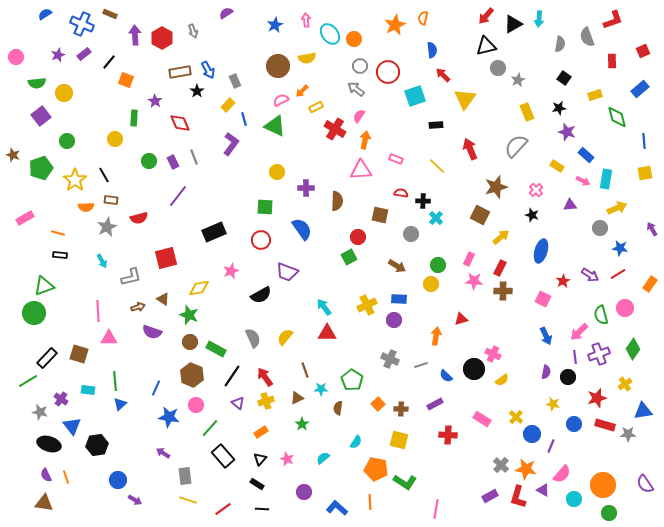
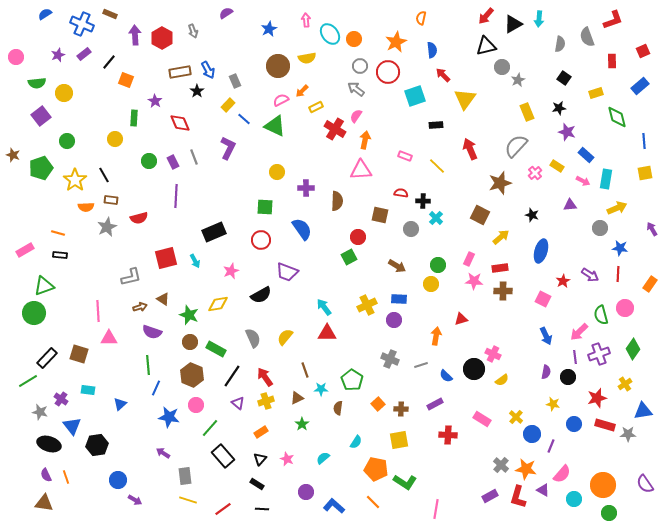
orange semicircle at (423, 18): moved 2 px left
blue star at (275, 25): moved 6 px left, 4 px down
orange star at (395, 25): moved 1 px right, 17 px down
gray circle at (498, 68): moved 4 px right, 1 px up
blue rectangle at (640, 89): moved 3 px up
yellow rectangle at (595, 95): moved 1 px right, 2 px up
pink semicircle at (359, 116): moved 3 px left
blue line at (244, 119): rotated 32 degrees counterclockwise
purple L-shape at (231, 144): moved 3 px left, 4 px down; rotated 10 degrees counterclockwise
pink rectangle at (396, 159): moved 9 px right, 3 px up
brown star at (496, 187): moved 4 px right, 4 px up
pink cross at (536, 190): moved 1 px left, 17 px up
purple line at (178, 196): moved 2 px left; rotated 35 degrees counterclockwise
pink rectangle at (25, 218): moved 32 px down
gray circle at (411, 234): moved 5 px up
cyan arrow at (102, 261): moved 93 px right
red rectangle at (500, 268): rotated 56 degrees clockwise
red line at (618, 274): rotated 56 degrees counterclockwise
yellow diamond at (199, 288): moved 19 px right, 16 px down
brown arrow at (138, 307): moved 2 px right
green line at (115, 381): moved 33 px right, 16 px up
yellow square at (399, 440): rotated 24 degrees counterclockwise
purple circle at (304, 492): moved 2 px right
orange line at (370, 502): moved 3 px right; rotated 42 degrees counterclockwise
blue L-shape at (337, 508): moved 3 px left, 2 px up
